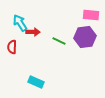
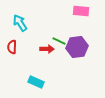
pink rectangle: moved 10 px left, 4 px up
red arrow: moved 14 px right, 17 px down
purple hexagon: moved 8 px left, 10 px down
